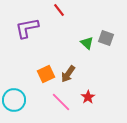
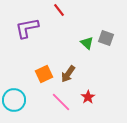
orange square: moved 2 px left
